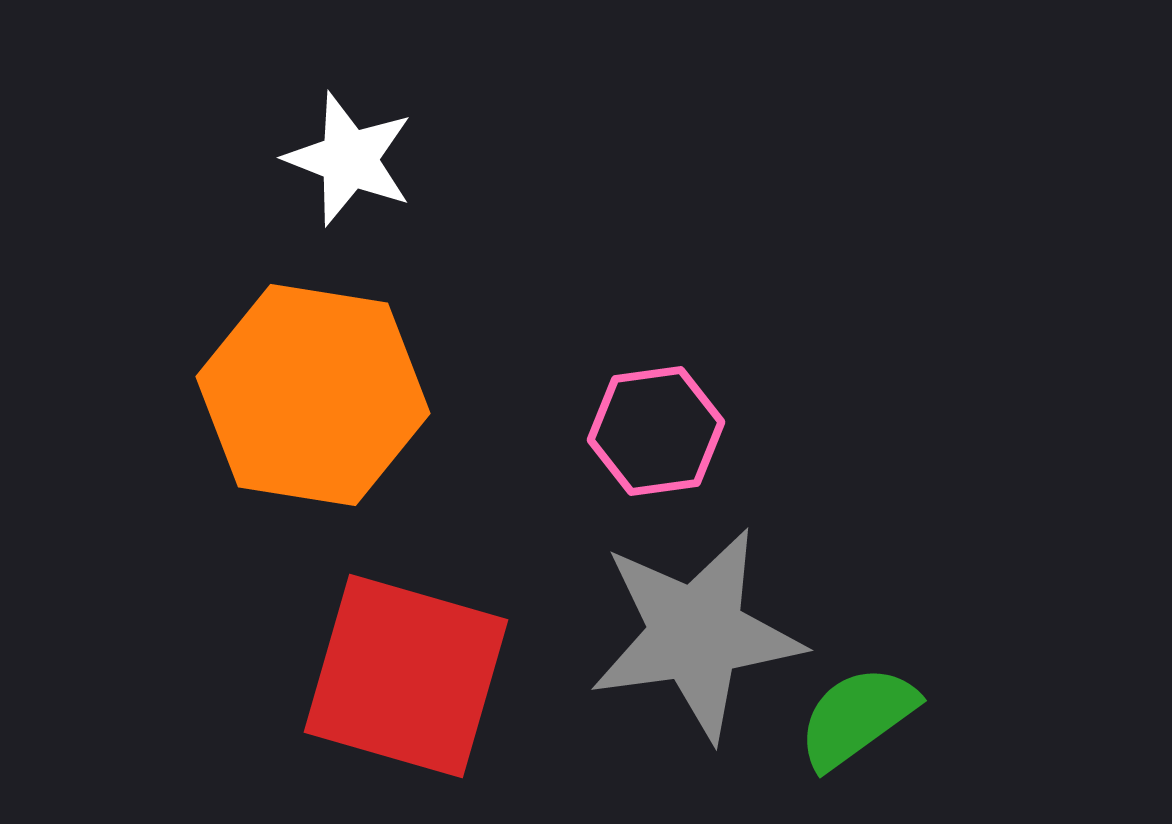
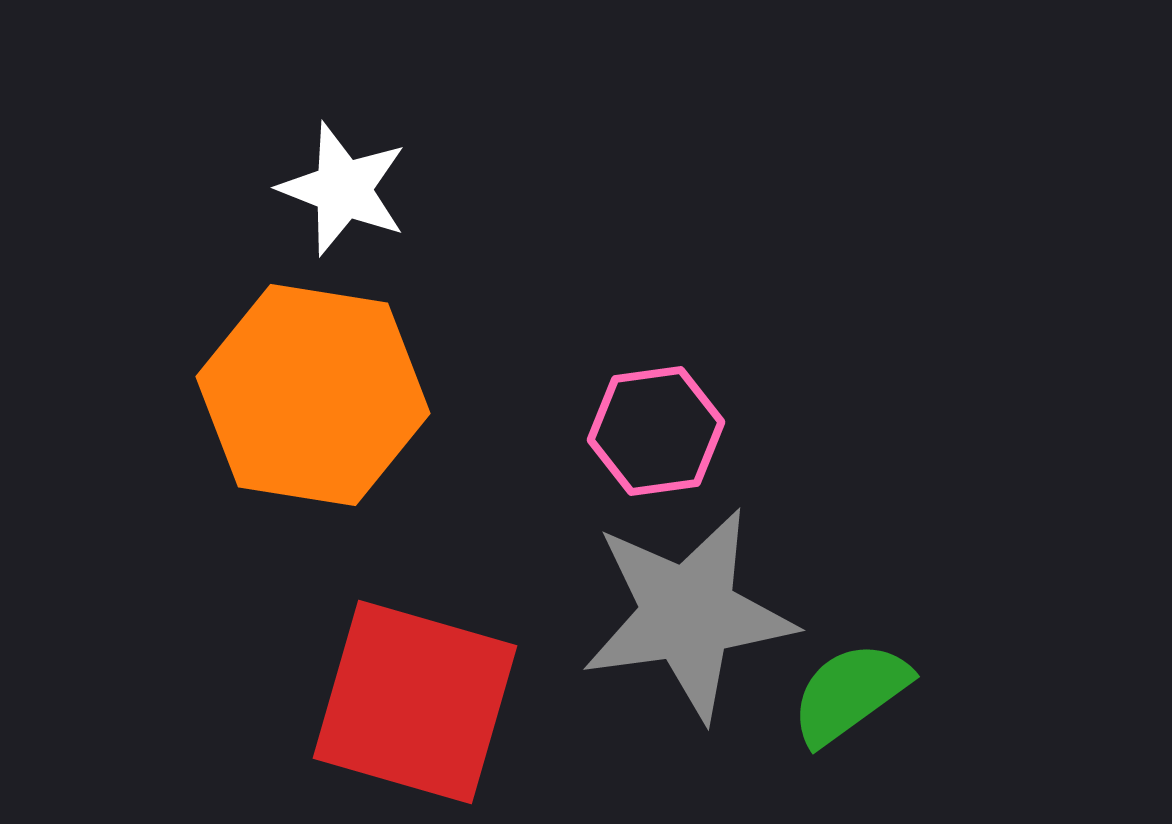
white star: moved 6 px left, 30 px down
gray star: moved 8 px left, 20 px up
red square: moved 9 px right, 26 px down
green semicircle: moved 7 px left, 24 px up
